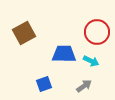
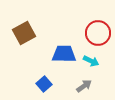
red circle: moved 1 px right, 1 px down
blue square: rotated 21 degrees counterclockwise
